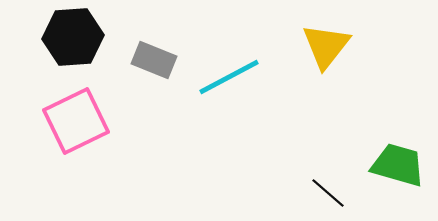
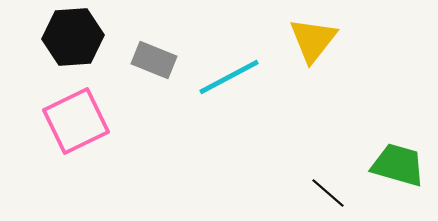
yellow triangle: moved 13 px left, 6 px up
